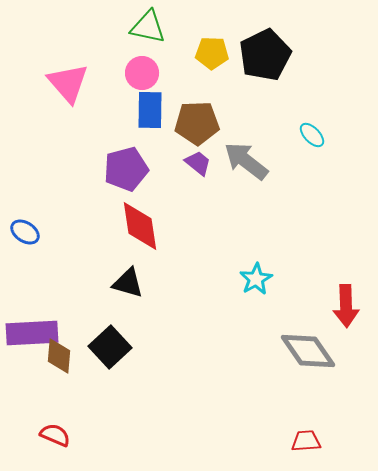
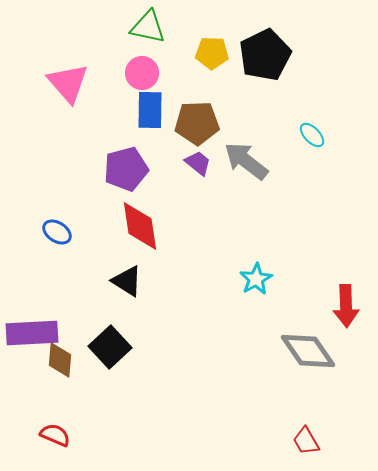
blue ellipse: moved 32 px right
black triangle: moved 1 px left, 2 px up; rotated 16 degrees clockwise
brown diamond: moved 1 px right, 4 px down
red trapezoid: rotated 116 degrees counterclockwise
